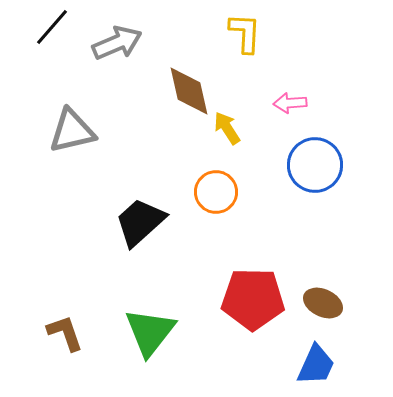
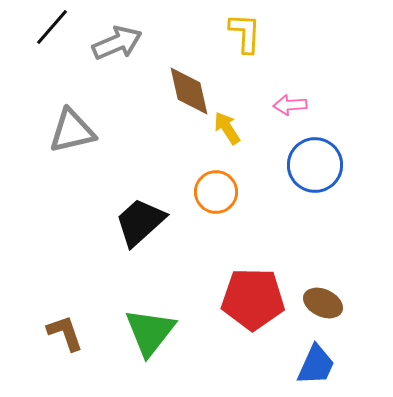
pink arrow: moved 2 px down
